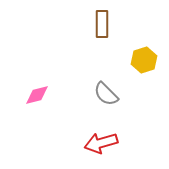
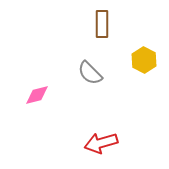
yellow hexagon: rotated 15 degrees counterclockwise
gray semicircle: moved 16 px left, 21 px up
